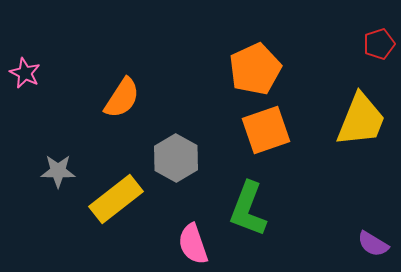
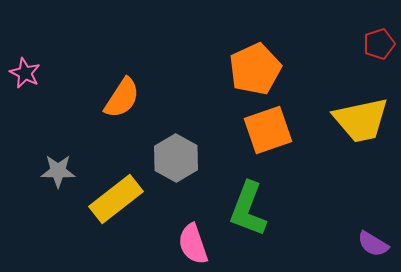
yellow trapezoid: rotated 56 degrees clockwise
orange square: moved 2 px right
